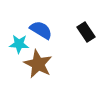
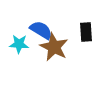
black rectangle: rotated 30 degrees clockwise
brown star: moved 16 px right, 17 px up
